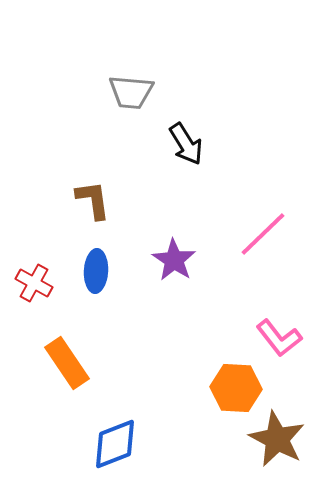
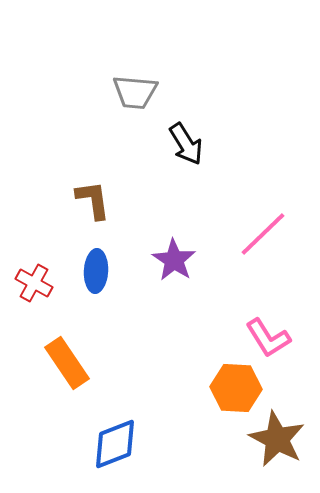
gray trapezoid: moved 4 px right
pink L-shape: moved 11 px left; rotated 6 degrees clockwise
